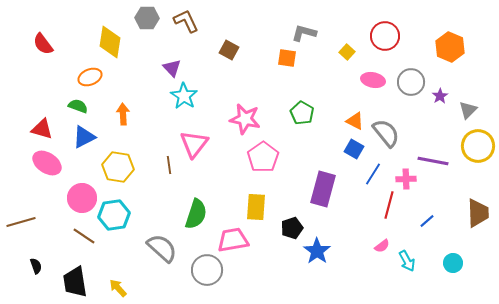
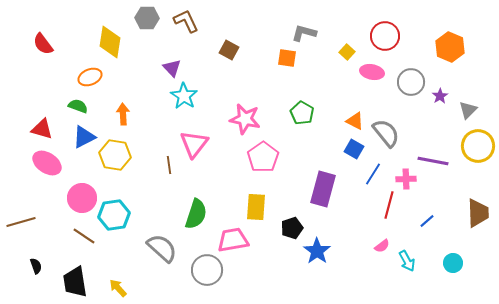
pink ellipse at (373, 80): moved 1 px left, 8 px up
yellow hexagon at (118, 167): moved 3 px left, 12 px up
